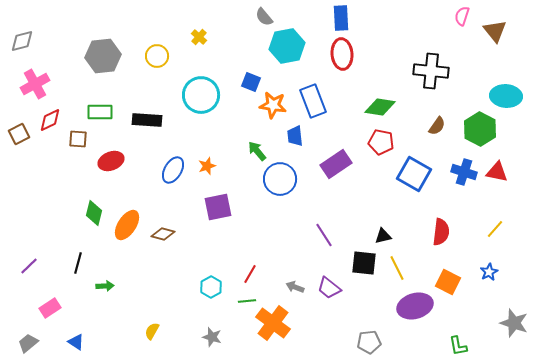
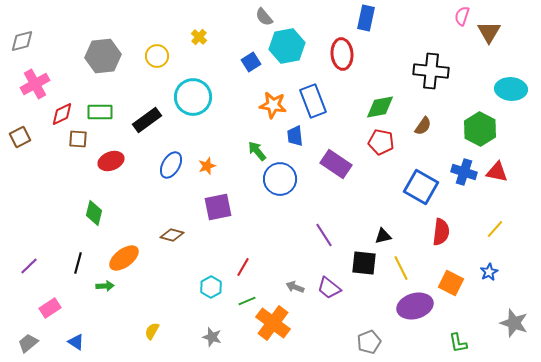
blue rectangle at (341, 18): moved 25 px right; rotated 15 degrees clockwise
brown triangle at (495, 31): moved 6 px left, 1 px down; rotated 10 degrees clockwise
blue square at (251, 82): moved 20 px up; rotated 36 degrees clockwise
cyan circle at (201, 95): moved 8 px left, 2 px down
cyan ellipse at (506, 96): moved 5 px right, 7 px up
green diamond at (380, 107): rotated 20 degrees counterclockwise
red diamond at (50, 120): moved 12 px right, 6 px up
black rectangle at (147, 120): rotated 40 degrees counterclockwise
brown semicircle at (437, 126): moved 14 px left
brown square at (19, 134): moved 1 px right, 3 px down
purple rectangle at (336, 164): rotated 68 degrees clockwise
blue ellipse at (173, 170): moved 2 px left, 5 px up
blue square at (414, 174): moved 7 px right, 13 px down
orange ellipse at (127, 225): moved 3 px left, 33 px down; rotated 20 degrees clockwise
brown diamond at (163, 234): moved 9 px right, 1 px down
yellow line at (397, 268): moved 4 px right
red line at (250, 274): moved 7 px left, 7 px up
orange square at (448, 282): moved 3 px right, 1 px down
green line at (247, 301): rotated 18 degrees counterclockwise
gray pentagon at (369, 342): rotated 15 degrees counterclockwise
green L-shape at (458, 346): moved 3 px up
